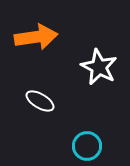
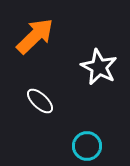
orange arrow: moved 1 px left, 1 px up; rotated 36 degrees counterclockwise
white ellipse: rotated 12 degrees clockwise
